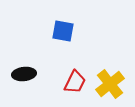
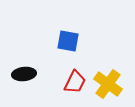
blue square: moved 5 px right, 10 px down
yellow cross: moved 2 px left; rotated 16 degrees counterclockwise
